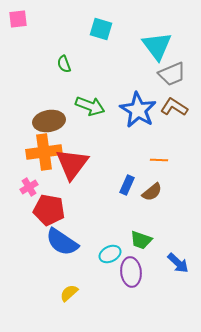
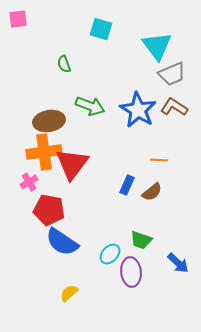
pink cross: moved 5 px up
cyan ellipse: rotated 20 degrees counterclockwise
